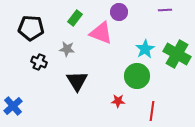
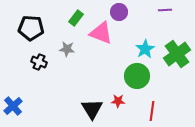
green rectangle: moved 1 px right
green cross: rotated 24 degrees clockwise
black triangle: moved 15 px right, 28 px down
